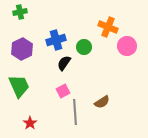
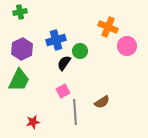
green circle: moved 4 px left, 4 px down
green trapezoid: moved 6 px up; rotated 50 degrees clockwise
red star: moved 3 px right, 1 px up; rotated 24 degrees clockwise
